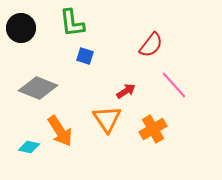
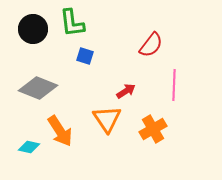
black circle: moved 12 px right, 1 px down
pink line: rotated 44 degrees clockwise
